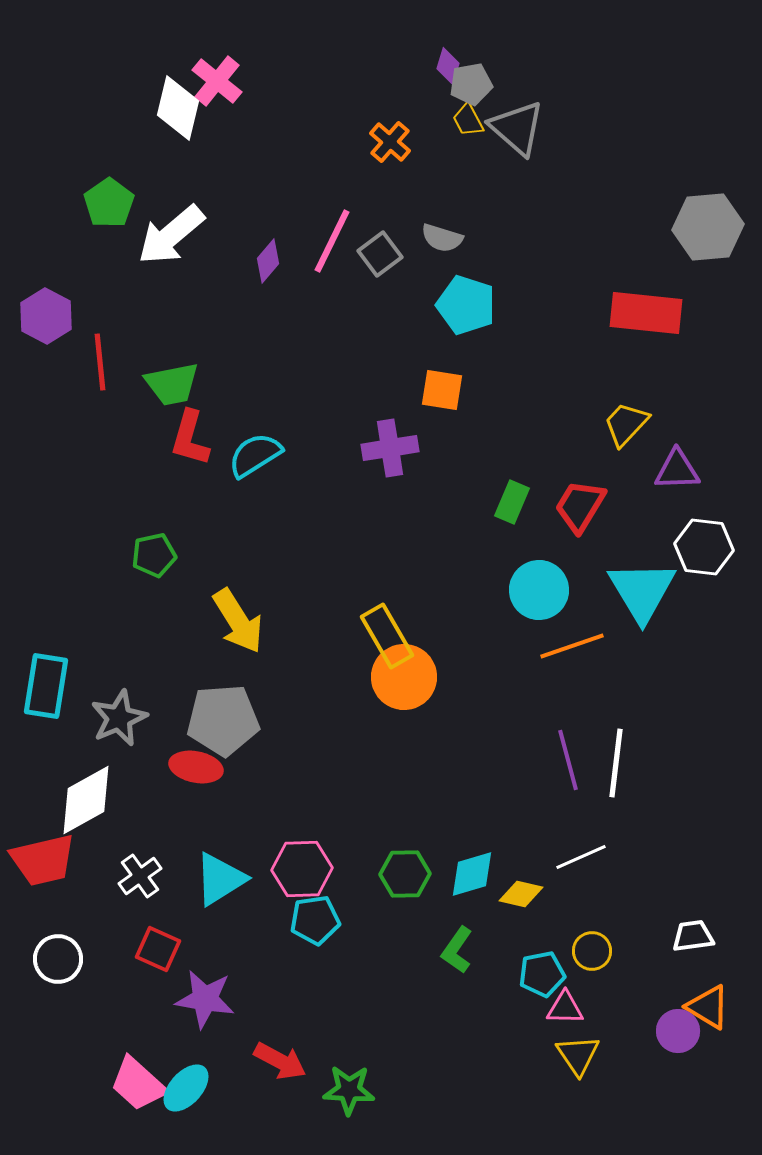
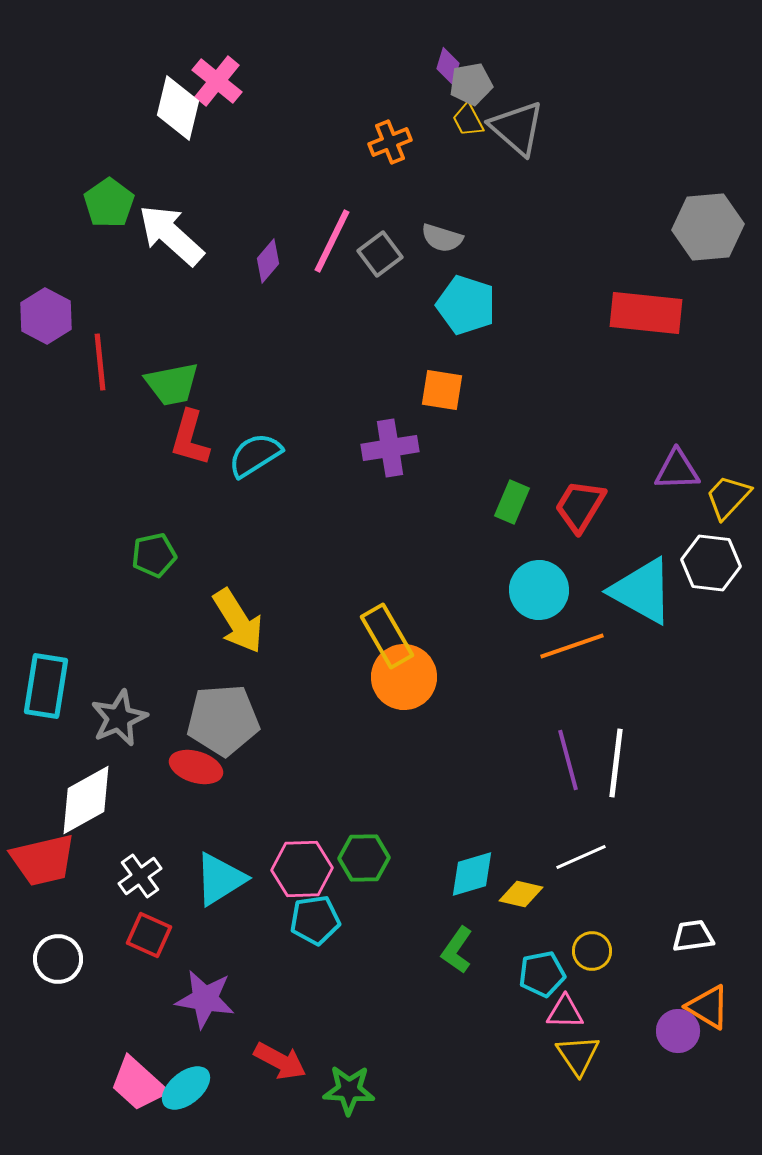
orange cross at (390, 142): rotated 27 degrees clockwise
white arrow at (171, 235): rotated 82 degrees clockwise
yellow trapezoid at (626, 424): moved 102 px right, 73 px down
white hexagon at (704, 547): moved 7 px right, 16 px down
cyan triangle at (642, 591): rotated 30 degrees counterclockwise
red ellipse at (196, 767): rotated 6 degrees clockwise
green hexagon at (405, 874): moved 41 px left, 16 px up
red square at (158, 949): moved 9 px left, 14 px up
pink triangle at (565, 1008): moved 4 px down
cyan ellipse at (186, 1088): rotated 9 degrees clockwise
